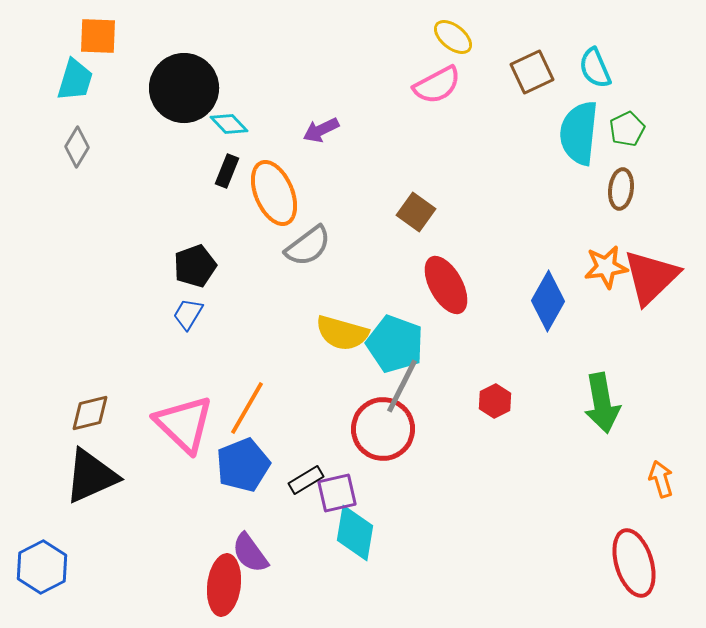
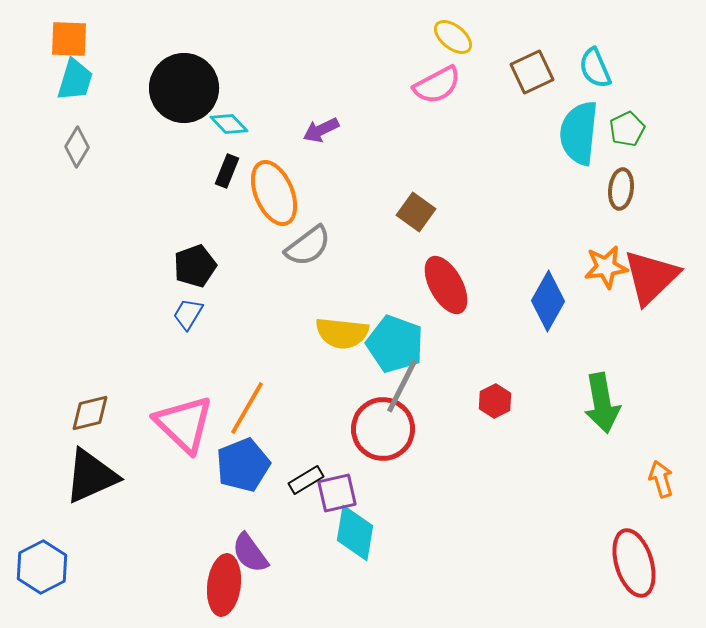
orange square at (98, 36): moved 29 px left, 3 px down
yellow semicircle at (342, 333): rotated 10 degrees counterclockwise
